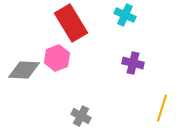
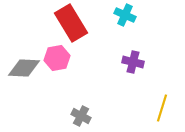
pink hexagon: rotated 10 degrees clockwise
purple cross: moved 1 px up
gray diamond: moved 2 px up
